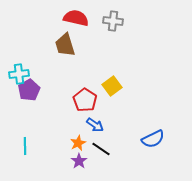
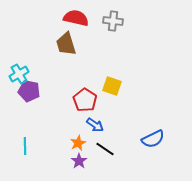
brown trapezoid: moved 1 px right, 1 px up
cyan cross: rotated 24 degrees counterclockwise
yellow square: rotated 36 degrees counterclockwise
purple pentagon: moved 1 px down; rotated 30 degrees counterclockwise
black line: moved 4 px right
